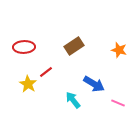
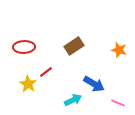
cyan arrow: rotated 102 degrees clockwise
